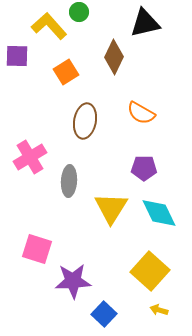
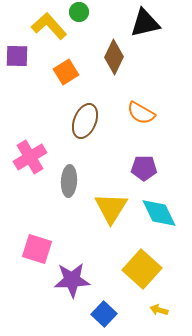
brown ellipse: rotated 12 degrees clockwise
yellow square: moved 8 px left, 2 px up
purple star: moved 1 px left, 1 px up
